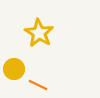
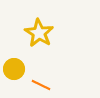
orange line: moved 3 px right
